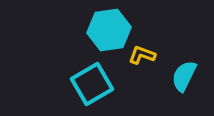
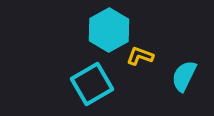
cyan hexagon: rotated 21 degrees counterclockwise
yellow L-shape: moved 2 px left, 1 px down
